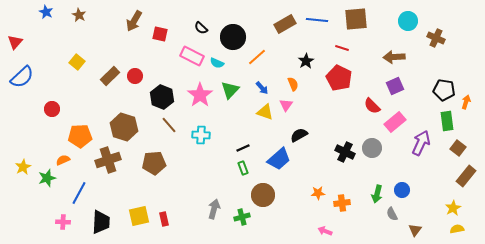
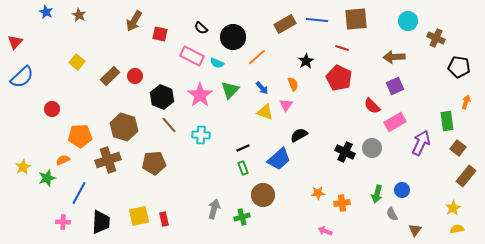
black pentagon at (444, 90): moved 15 px right, 23 px up
pink rectangle at (395, 122): rotated 10 degrees clockwise
